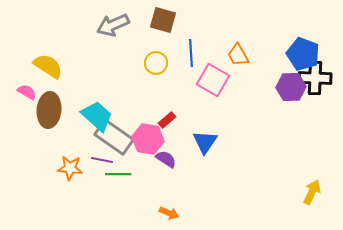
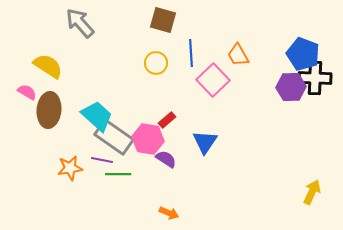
gray arrow: moved 33 px left, 2 px up; rotated 72 degrees clockwise
pink square: rotated 16 degrees clockwise
orange star: rotated 15 degrees counterclockwise
